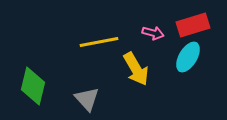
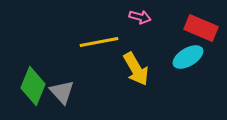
red rectangle: moved 8 px right, 3 px down; rotated 40 degrees clockwise
pink arrow: moved 13 px left, 16 px up
cyan ellipse: rotated 28 degrees clockwise
green diamond: rotated 9 degrees clockwise
gray triangle: moved 25 px left, 7 px up
